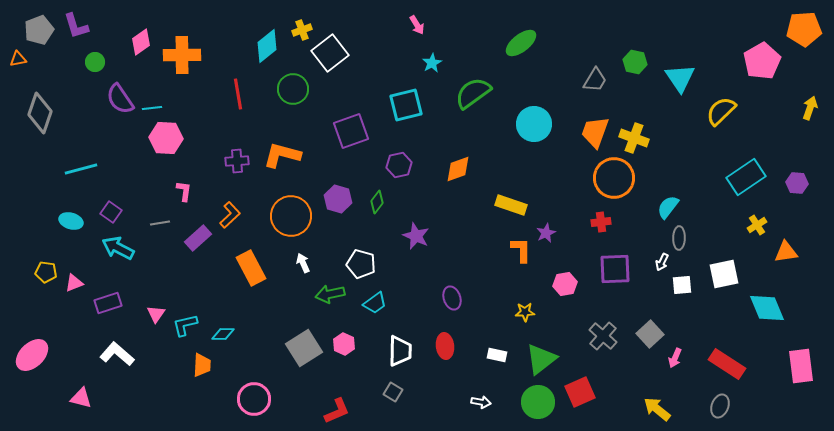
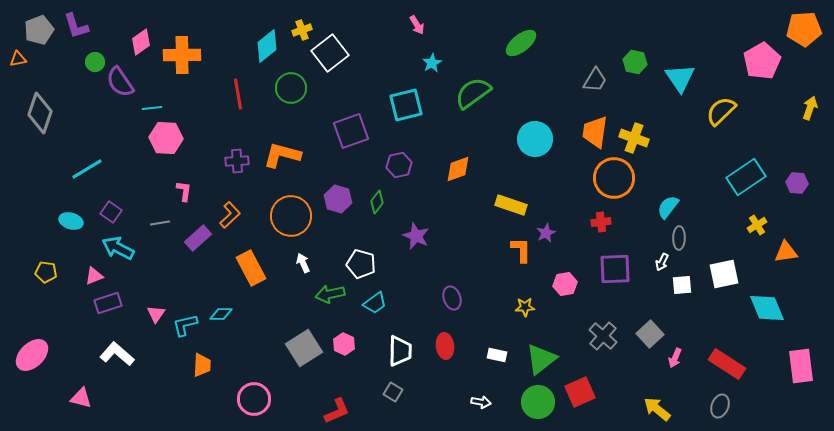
green circle at (293, 89): moved 2 px left, 1 px up
purple semicircle at (120, 99): moved 17 px up
cyan circle at (534, 124): moved 1 px right, 15 px down
orange trapezoid at (595, 132): rotated 12 degrees counterclockwise
cyan line at (81, 169): moved 6 px right; rotated 16 degrees counterclockwise
pink triangle at (74, 283): moved 20 px right, 7 px up
yellow star at (525, 312): moved 5 px up
cyan diamond at (223, 334): moved 2 px left, 20 px up
